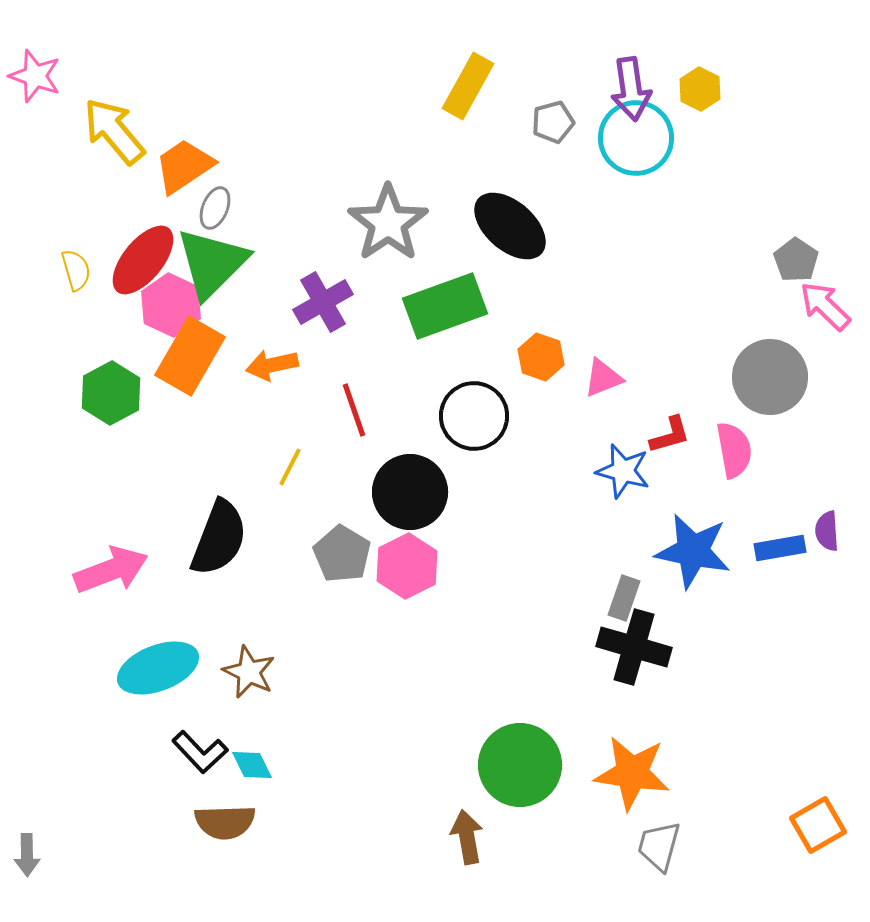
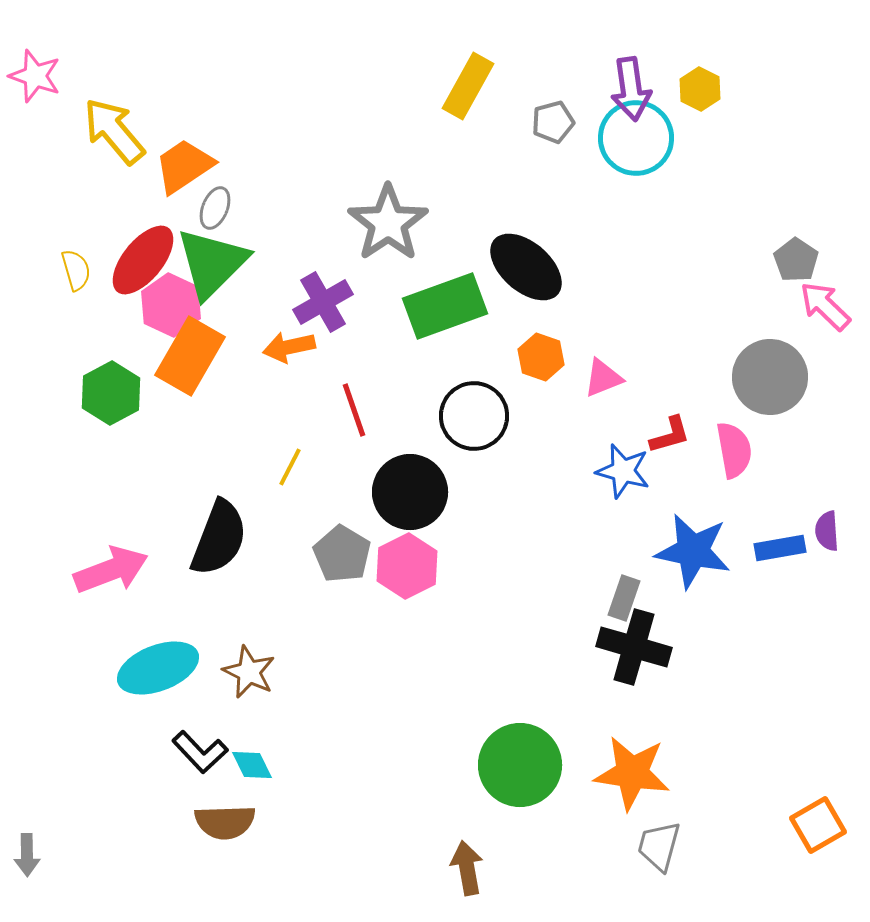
black ellipse at (510, 226): moved 16 px right, 41 px down
orange arrow at (272, 365): moved 17 px right, 18 px up
brown arrow at (467, 837): moved 31 px down
